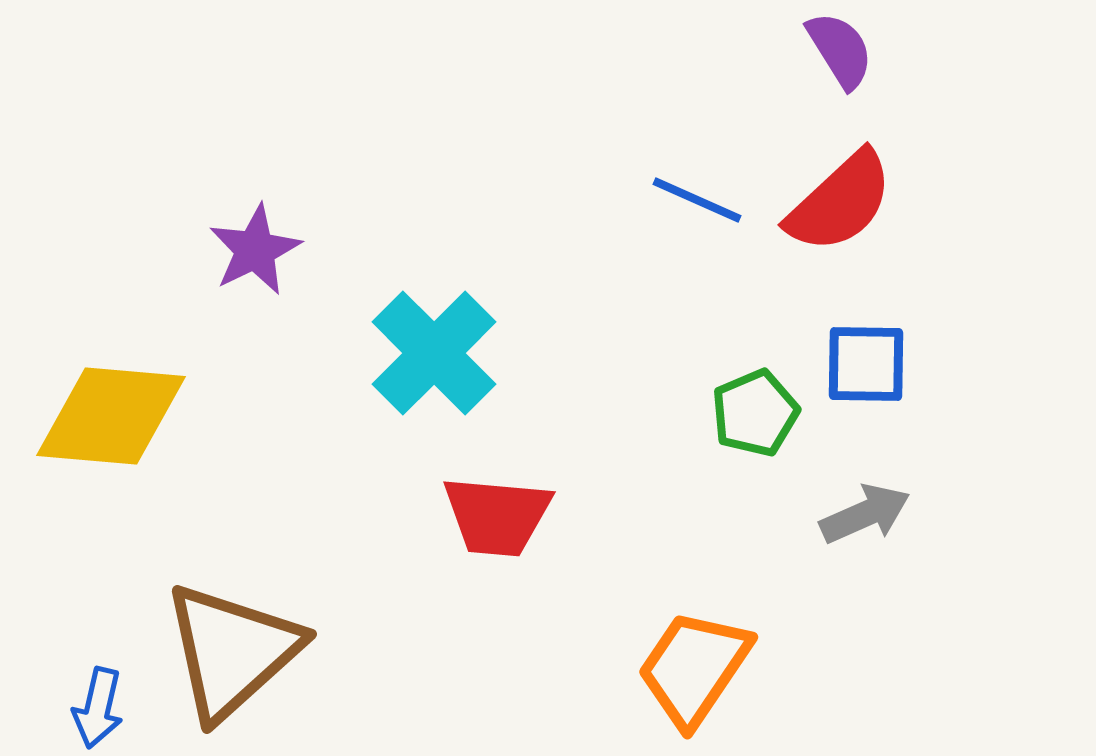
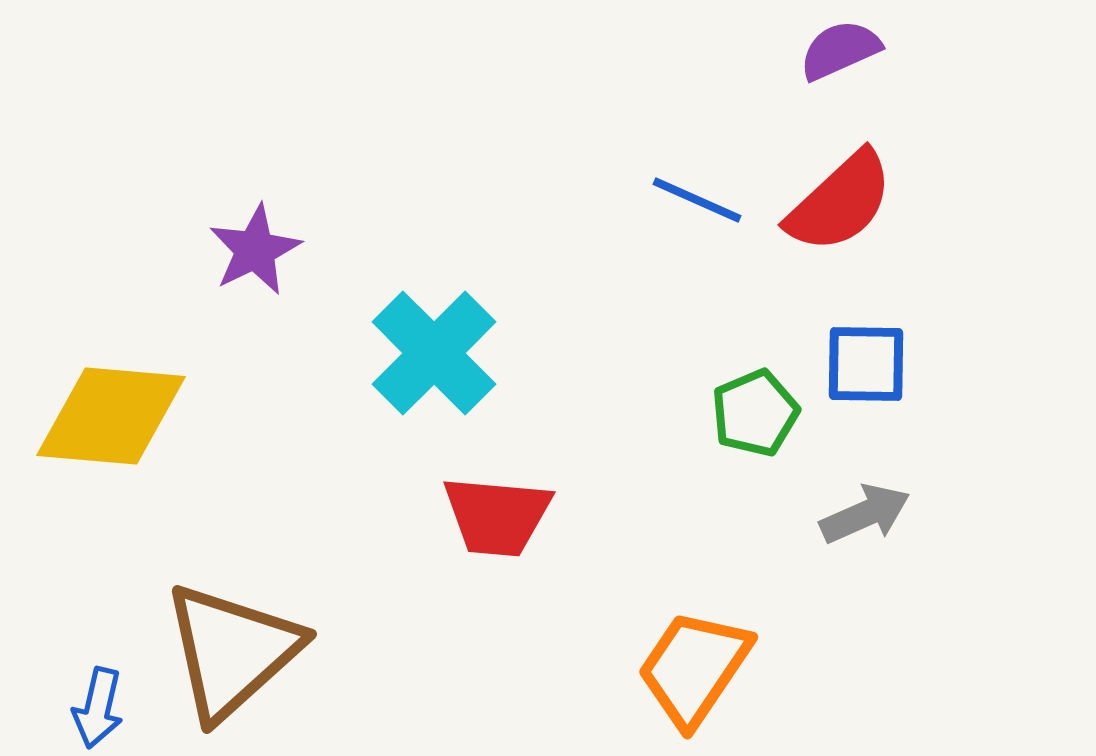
purple semicircle: rotated 82 degrees counterclockwise
